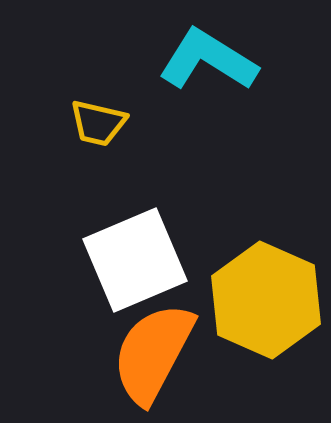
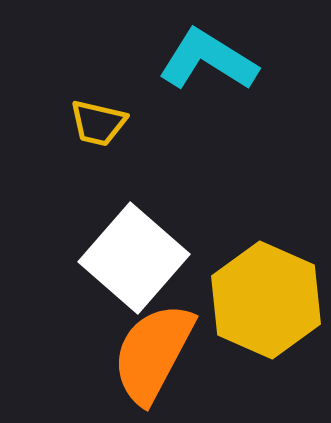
white square: moved 1 px left, 2 px up; rotated 26 degrees counterclockwise
